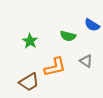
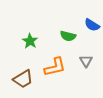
gray triangle: rotated 24 degrees clockwise
brown trapezoid: moved 6 px left, 3 px up
